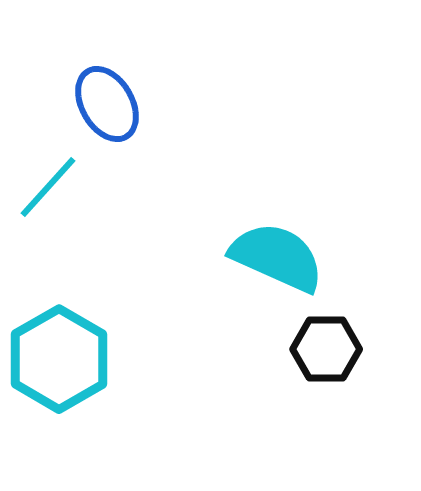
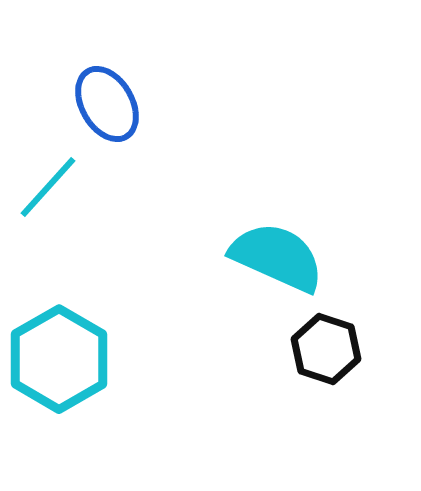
black hexagon: rotated 18 degrees clockwise
